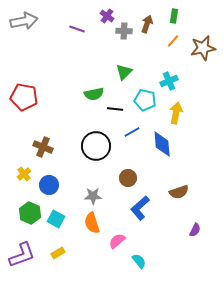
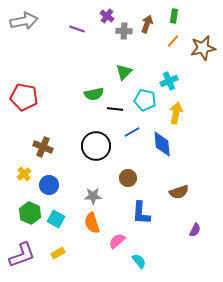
blue L-shape: moved 1 px right, 5 px down; rotated 45 degrees counterclockwise
